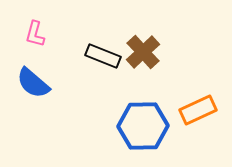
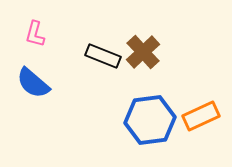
orange rectangle: moved 3 px right, 6 px down
blue hexagon: moved 7 px right, 6 px up; rotated 6 degrees counterclockwise
